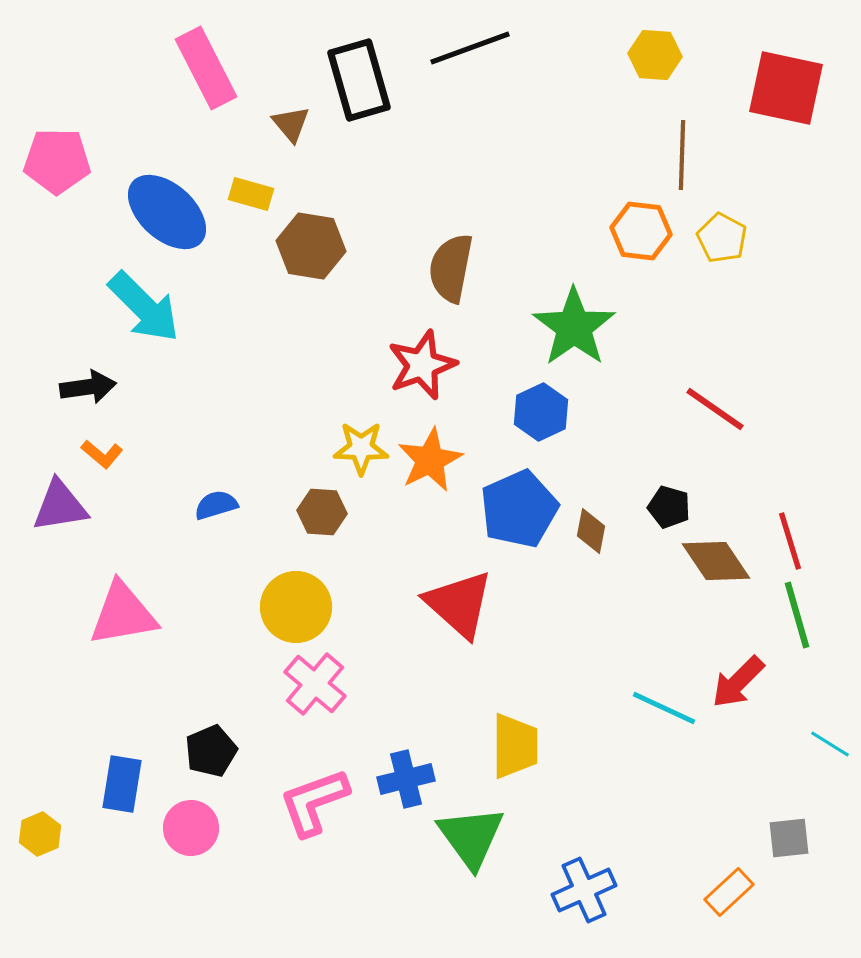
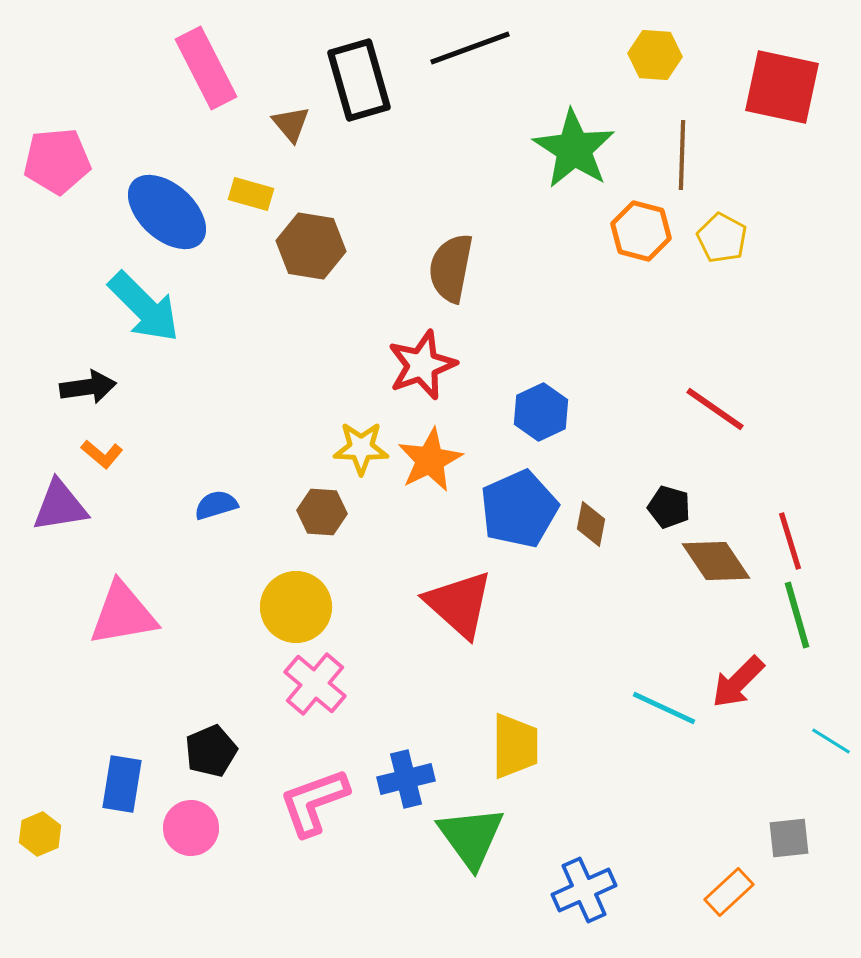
red square at (786, 88): moved 4 px left, 1 px up
pink pentagon at (57, 161): rotated 6 degrees counterclockwise
orange hexagon at (641, 231): rotated 8 degrees clockwise
green star at (574, 327): moved 178 px up; rotated 4 degrees counterclockwise
brown diamond at (591, 531): moved 7 px up
cyan line at (830, 744): moved 1 px right, 3 px up
